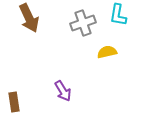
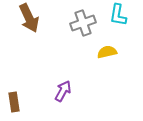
purple arrow: rotated 120 degrees counterclockwise
